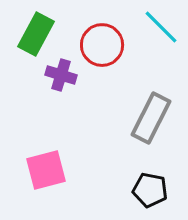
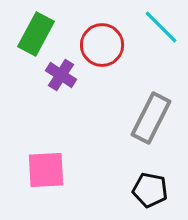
purple cross: rotated 16 degrees clockwise
pink square: rotated 12 degrees clockwise
